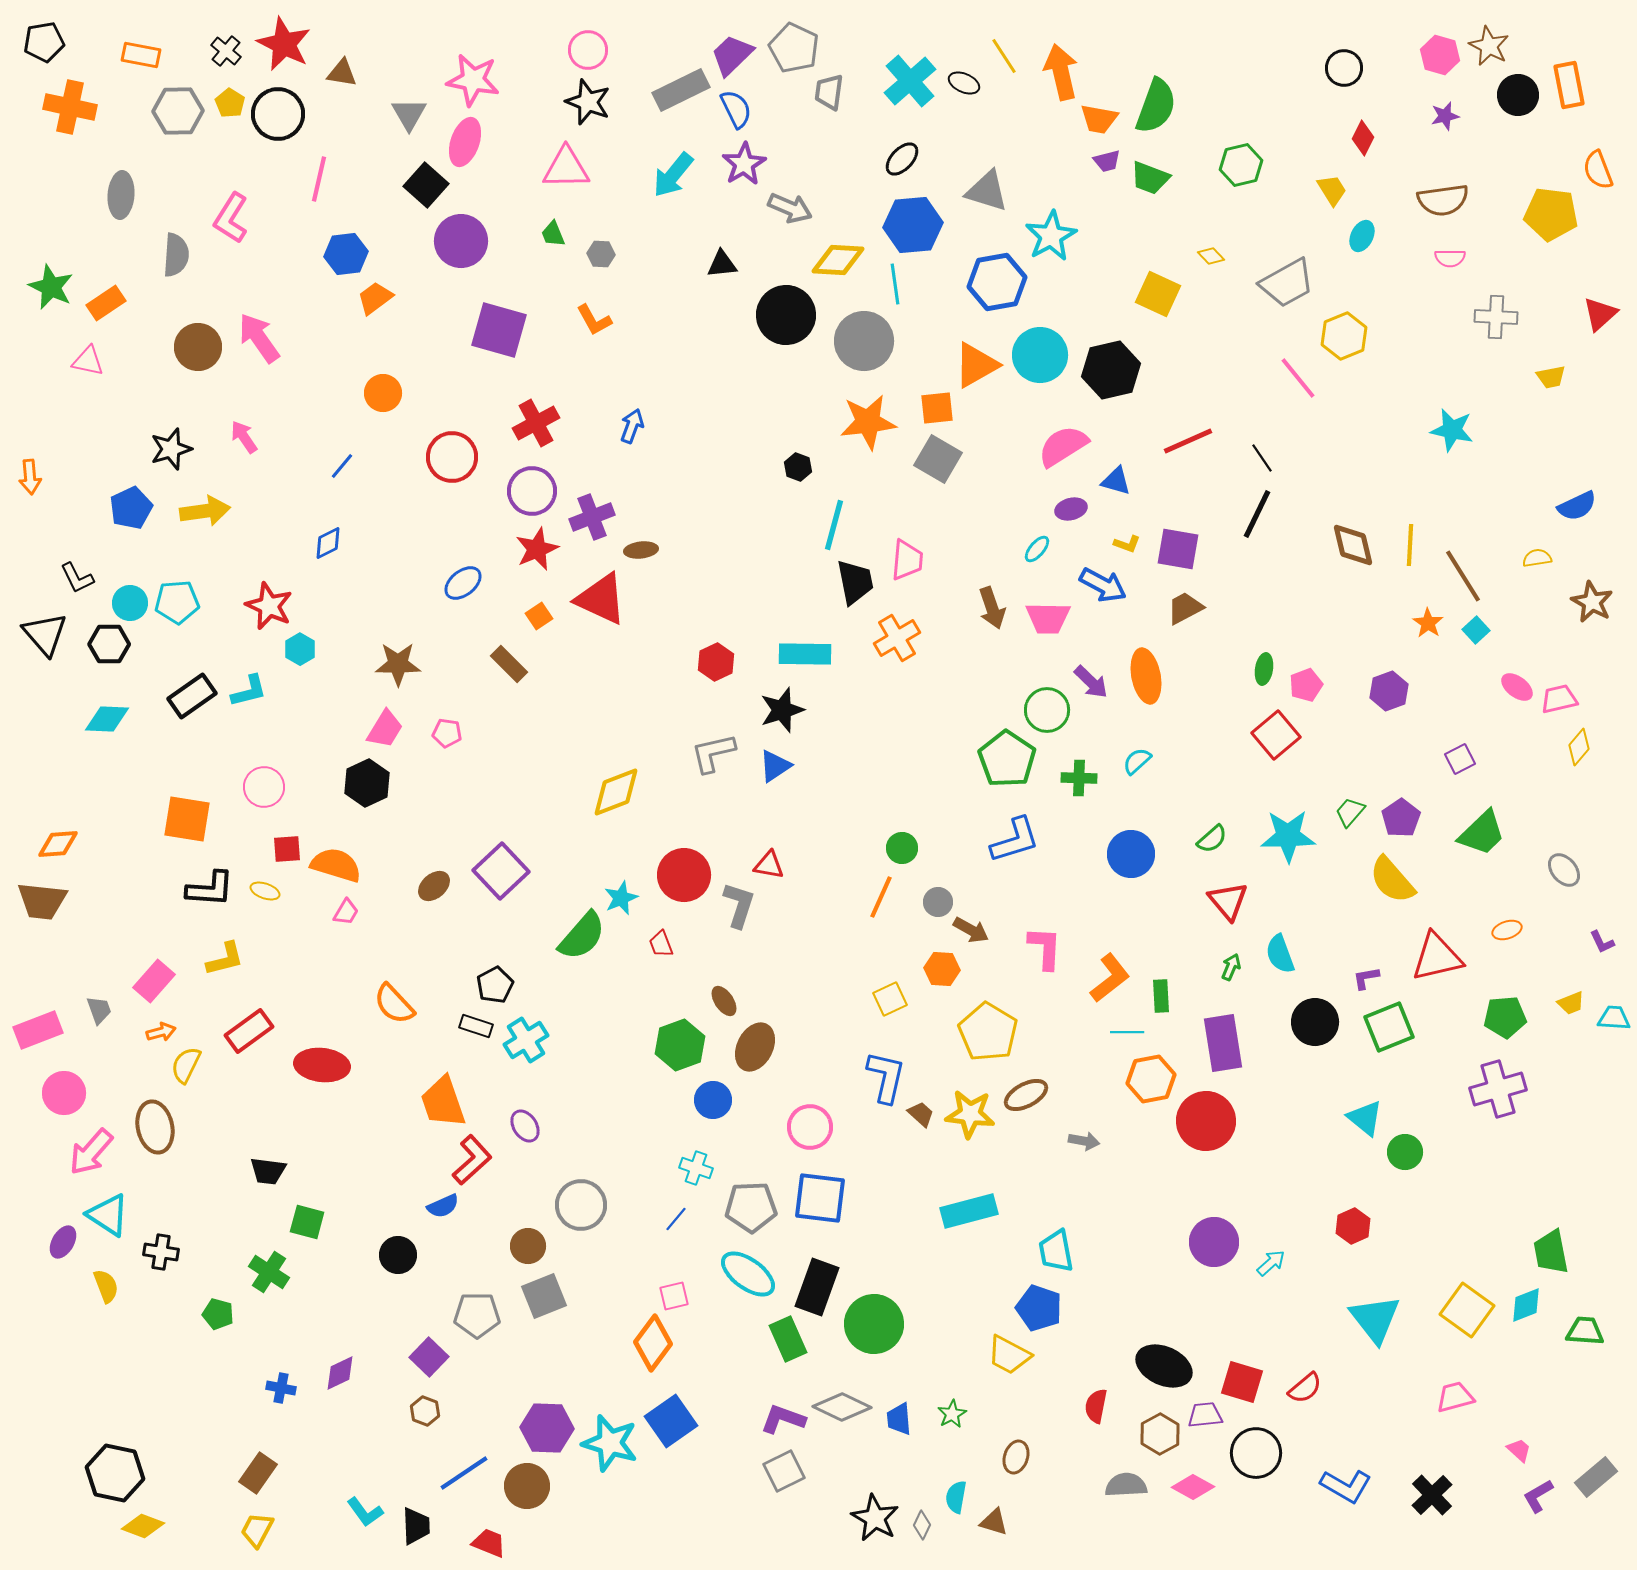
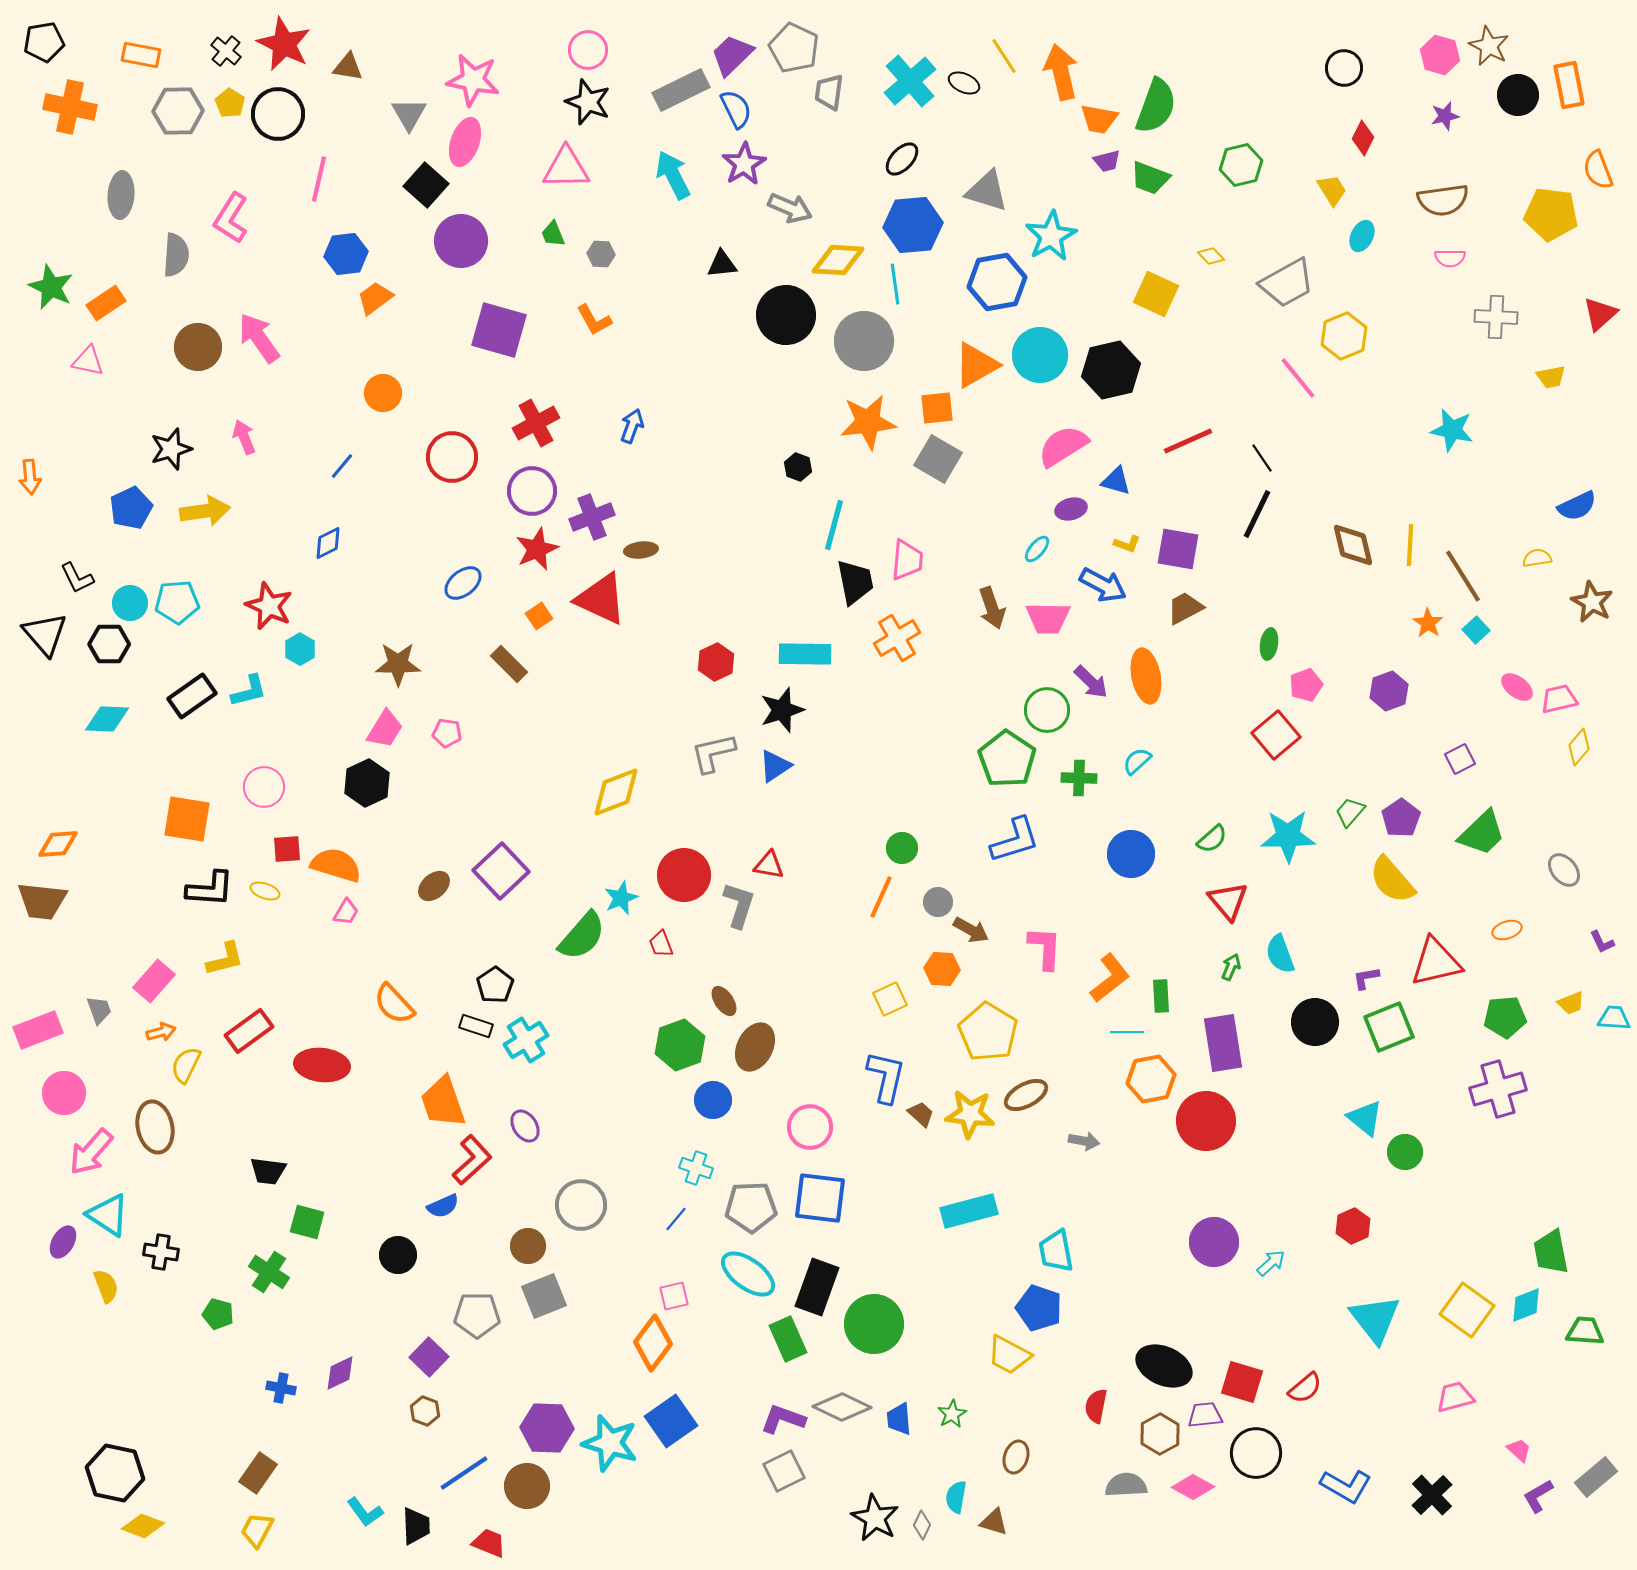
brown triangle at (342, 73): moved 6 px right, 6 px up
cyan arrow at (673, 175): rotated 114 degrees clockwise
yellow square at (1158, 294): moved 2 px left
pink arrow at (244, 437): rotated 12 degrees clockwise
green ellipse at (1264, 669): moved 5 px right, 25 px up
red triangle at (1437, 957): moved 1 px left, 5 px down
black pentagon at (495, 985): rotated 6 degrees counterclockwise
